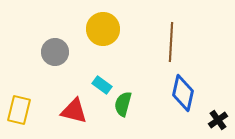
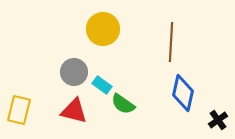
gray circle: moved 19 px right, 20 px down
green semicircle: rotated 70 degrees counterclockwise
